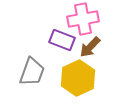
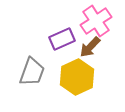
pink cross: moved 13 px right, 2 px down; rotated 24 degrees counterclockwise
purple rectangle: moved 1 px up; rotated 45 degrees counterclockwise
yellow hexagon: moved 1 px left, 1 px up
